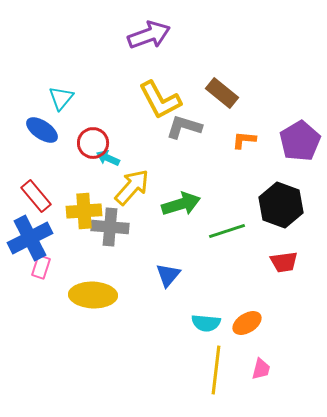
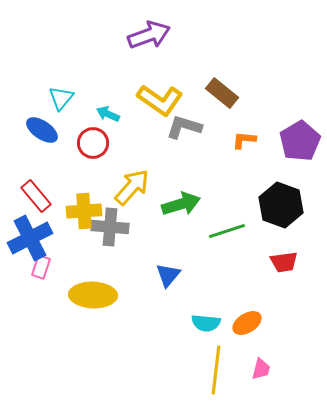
yellow L-shape: rotated 27 degrees counterclockwise
cyan arrow: moved 44 px up
